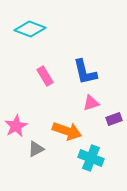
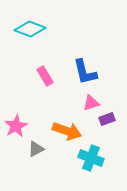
purple rectangle: moved 7 px left
